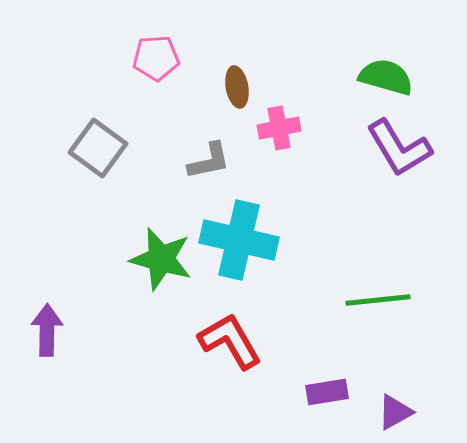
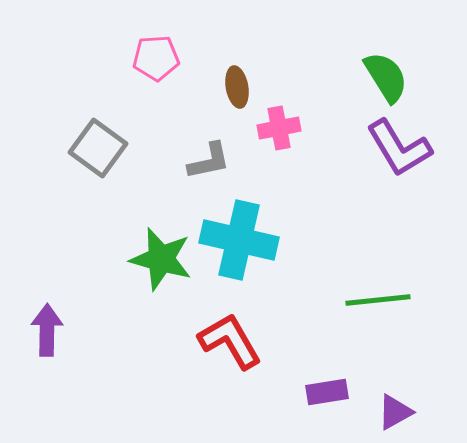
green semicircle: rotated 42 degrees clockwise
